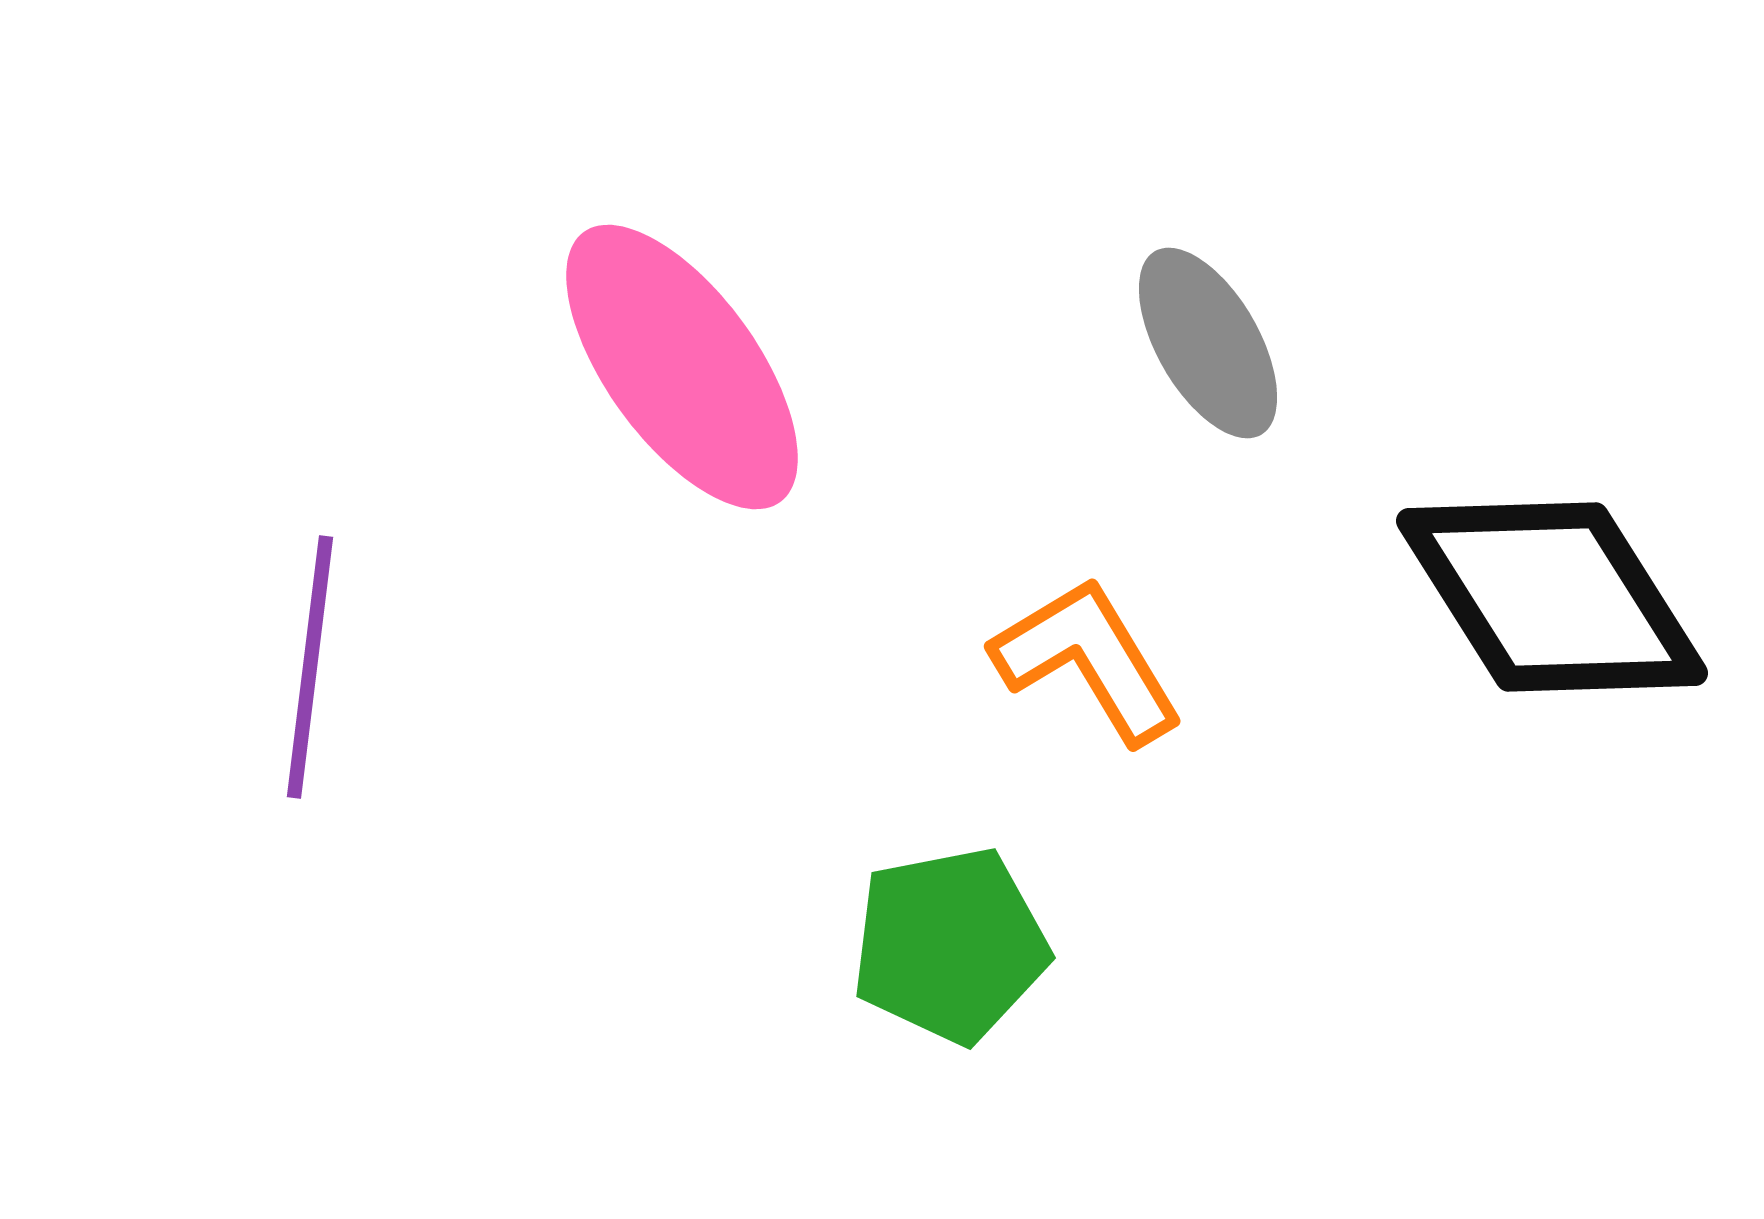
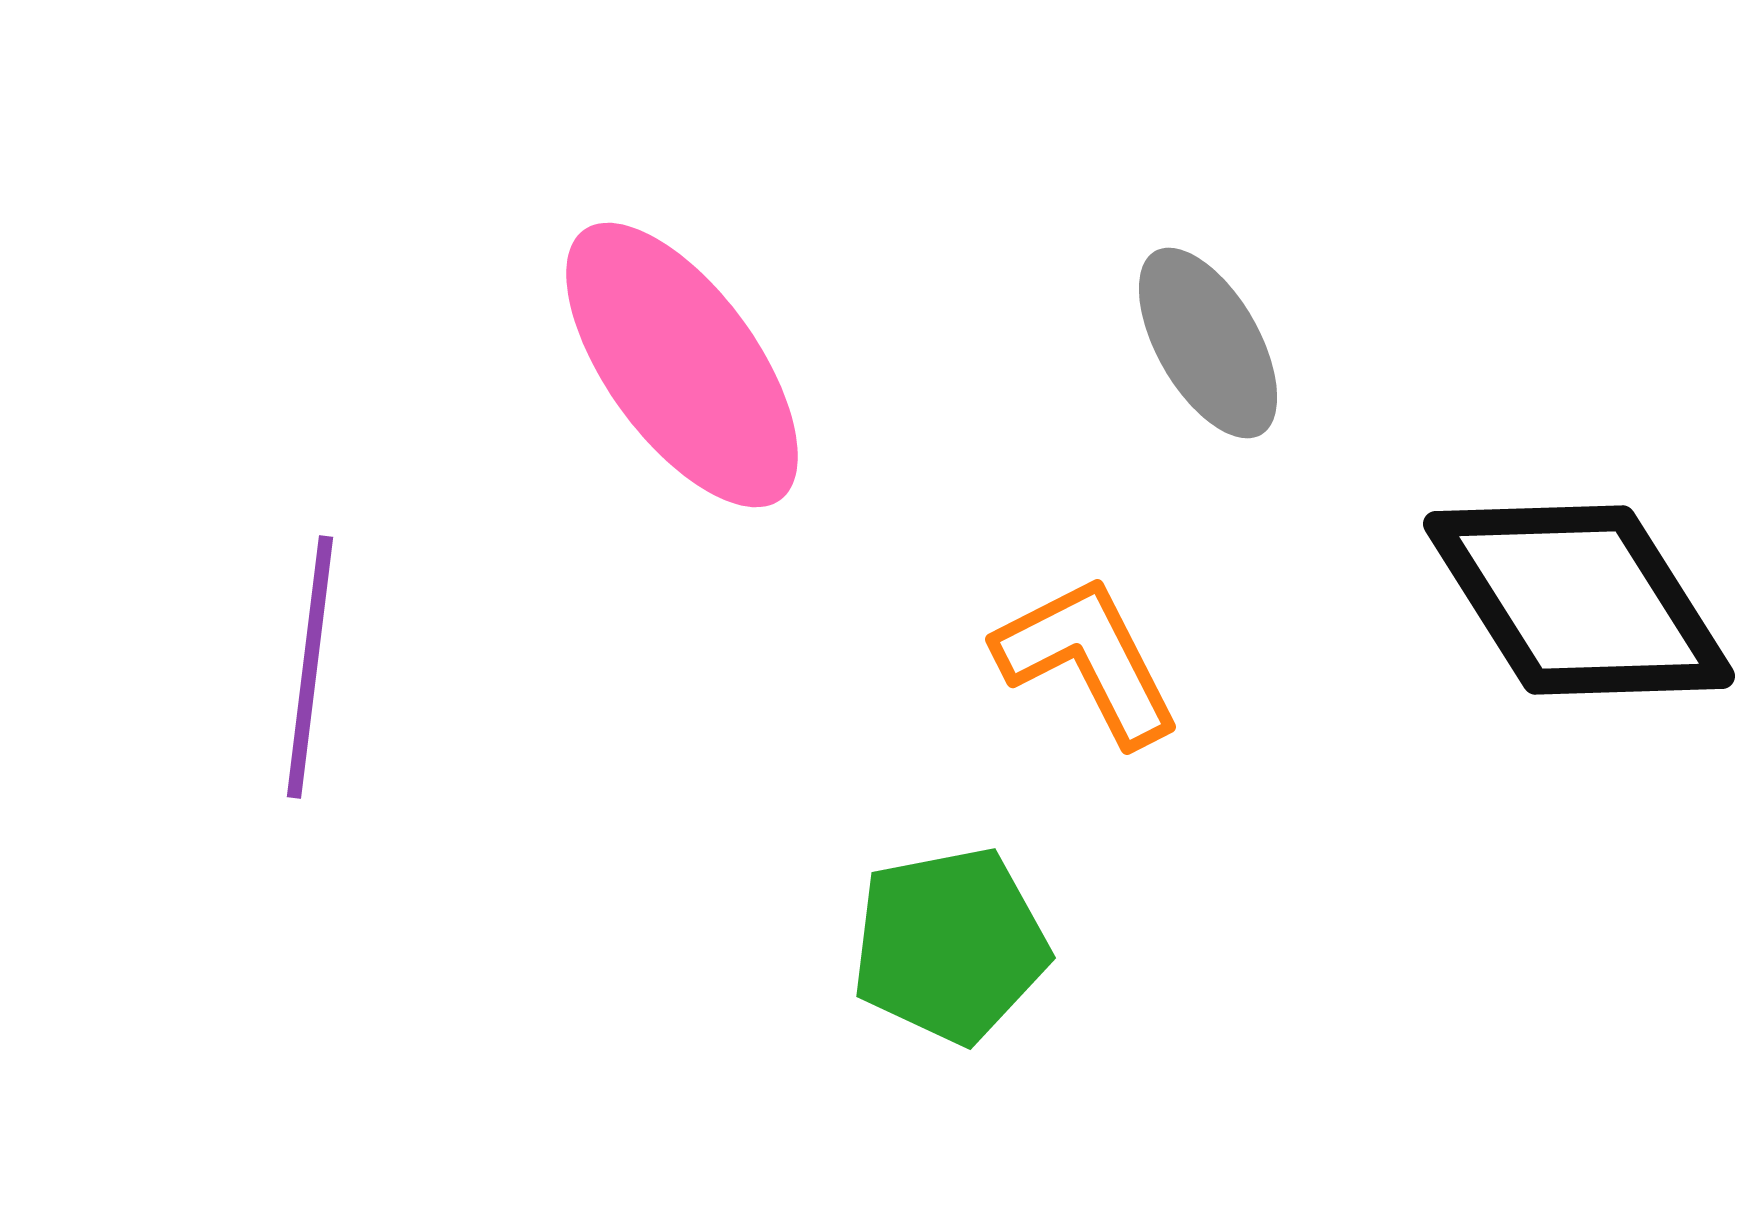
pink ellipse: moved 2 px up
black diamond: moved 27 px right, 3 px down
orange L-shape: rotated 4 degrees clockwise
